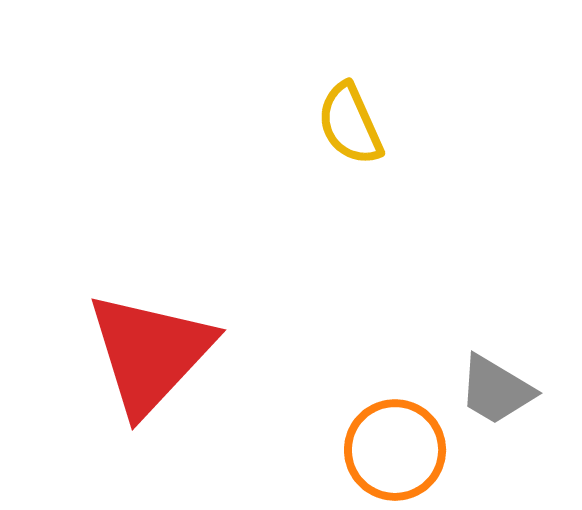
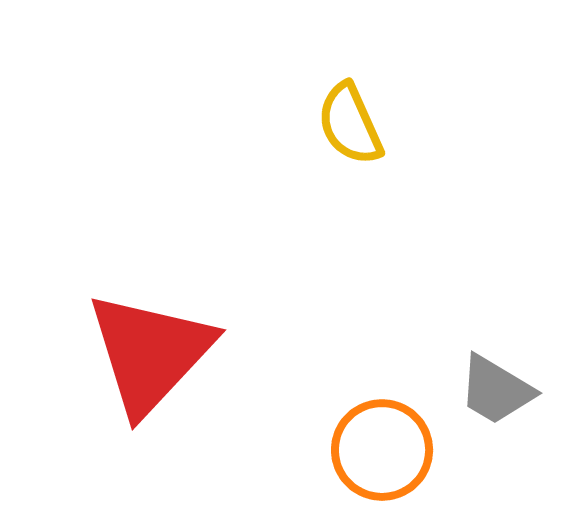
orange circle: moved 13 px left
